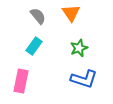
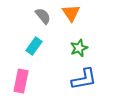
gray semicircle: moved 5 px right
blue L-shape: rotated 28 degrees counterclockwise
